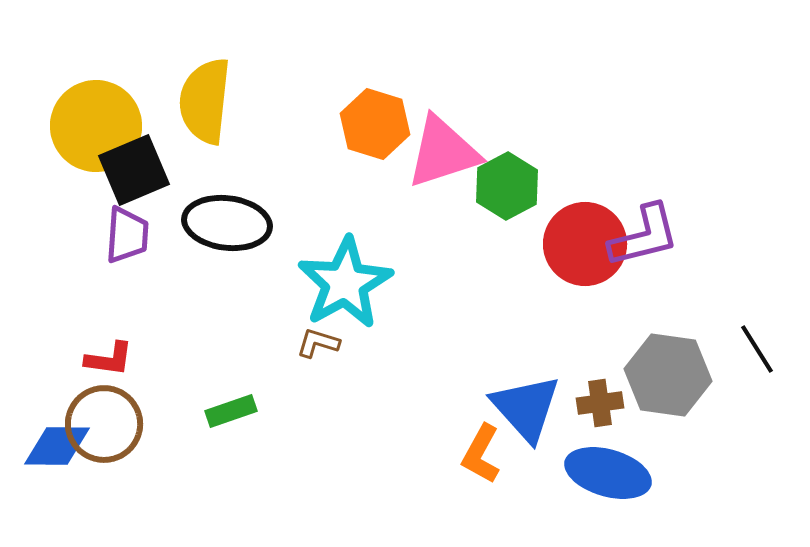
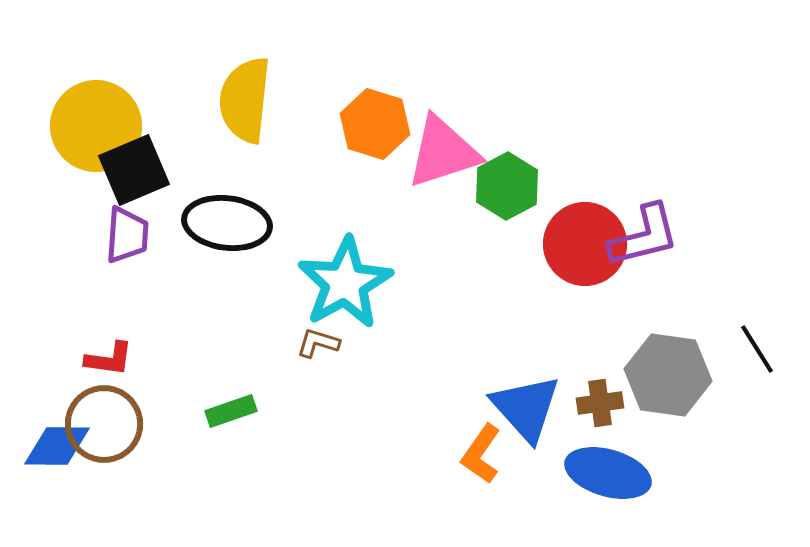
yellow semicircle: moved 40 px right, 1 px up
orange L-shape: rotated 6 degrees clockwise
